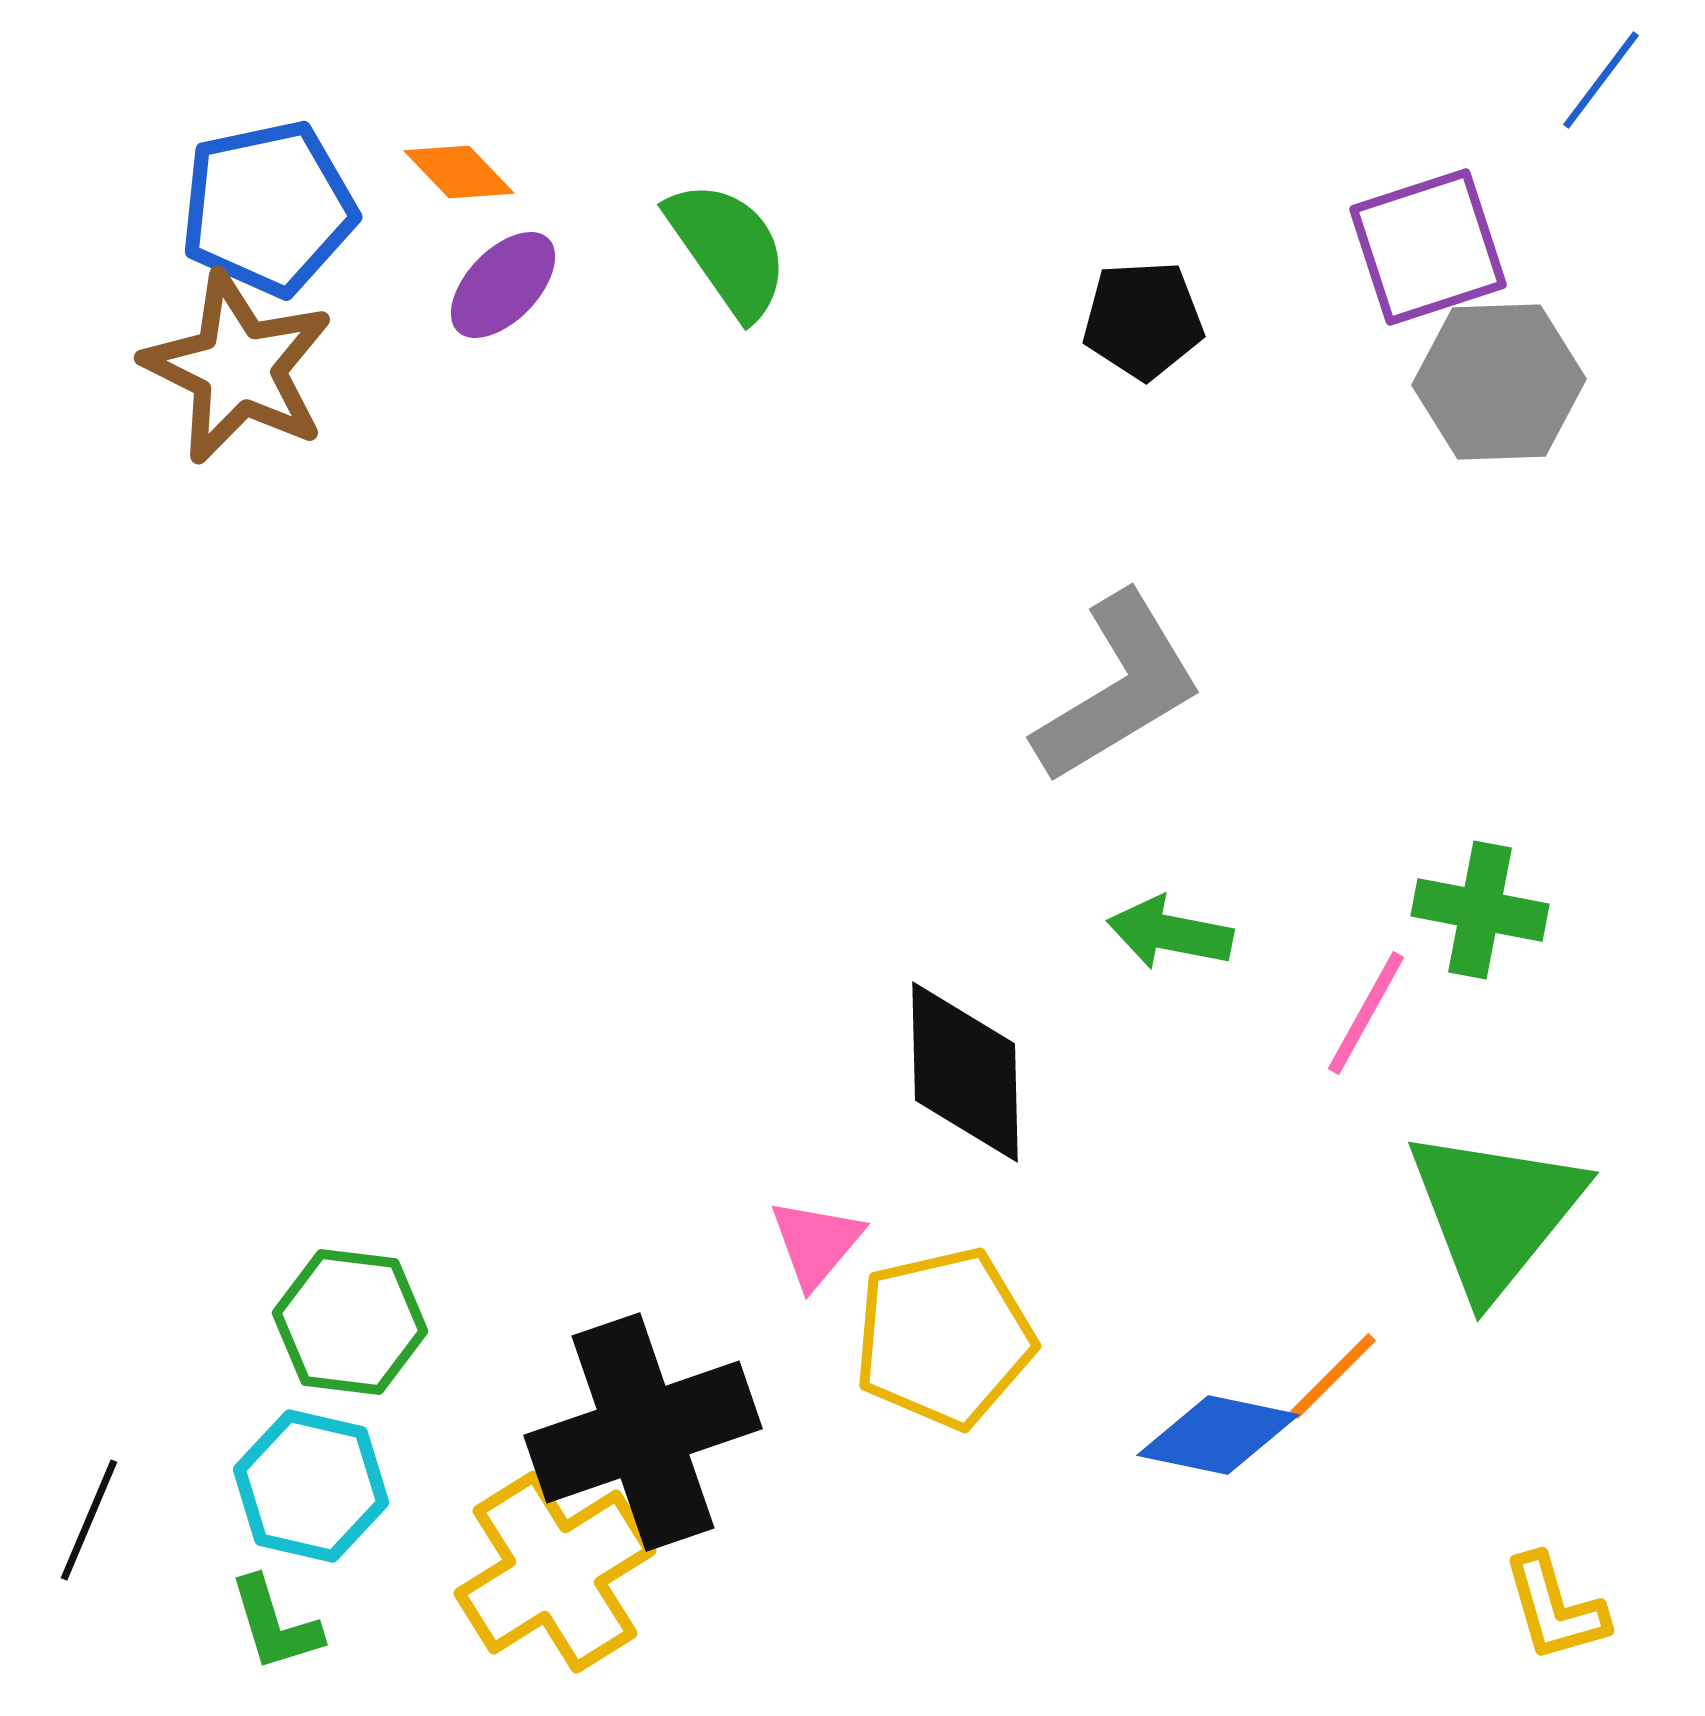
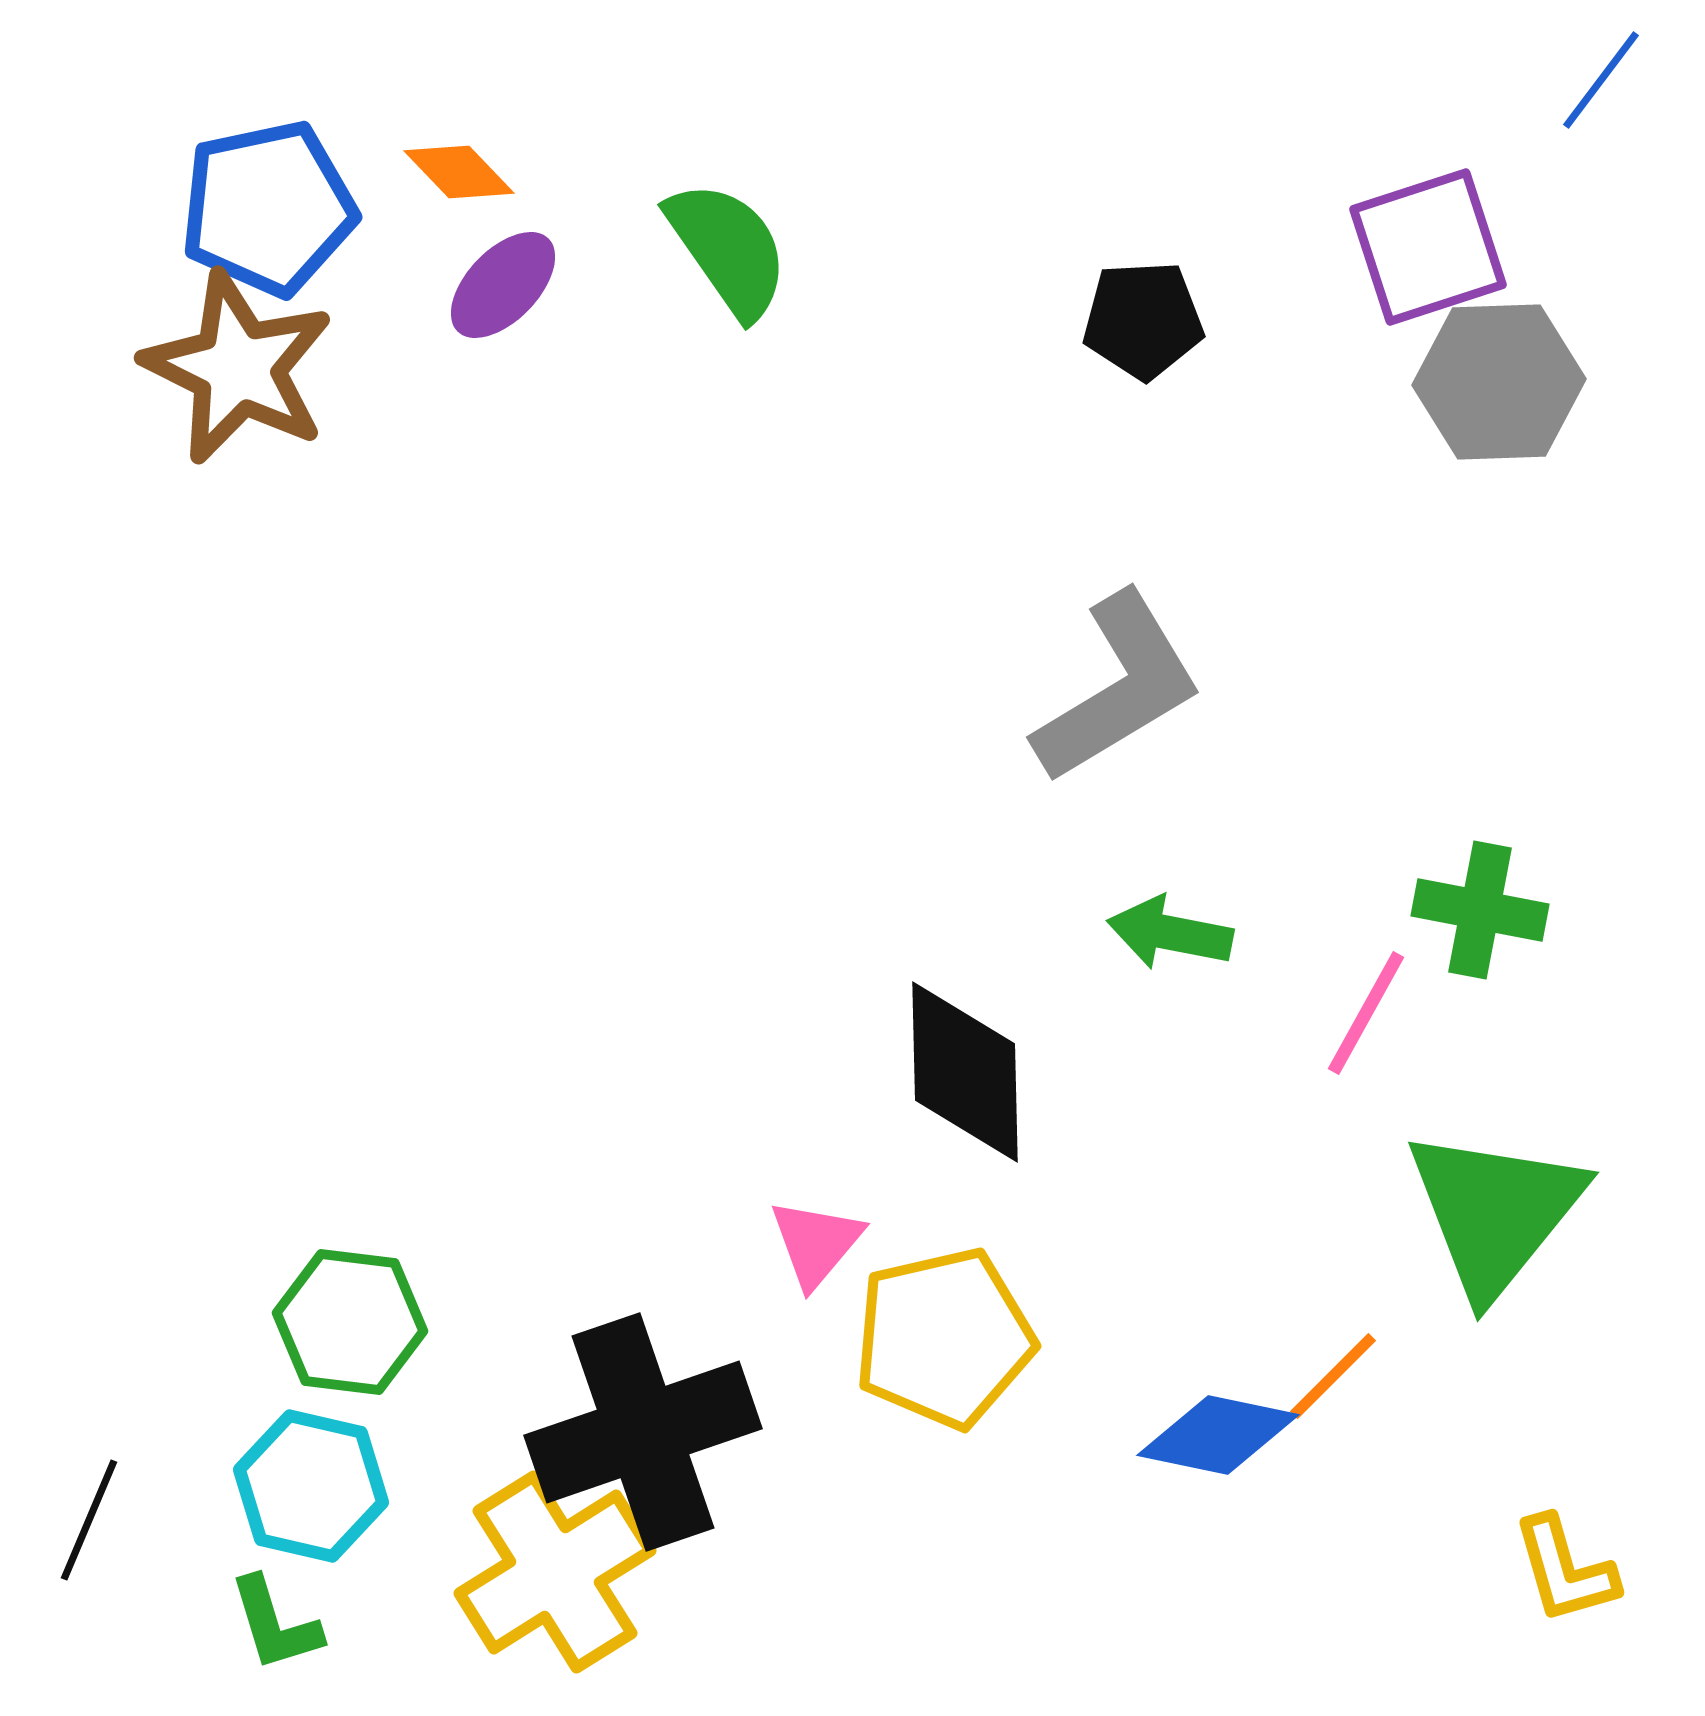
yellow L-shape: moved 10 px right, 38 px up
